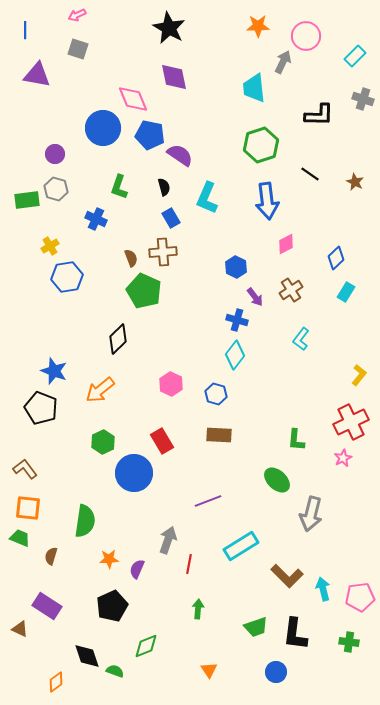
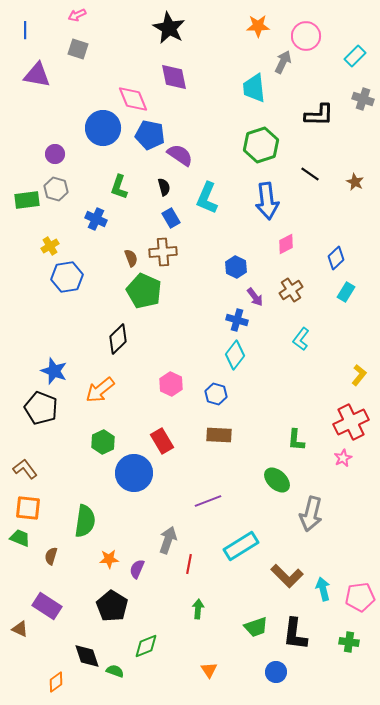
black pentagon at (112, 606): rotated 16 degrees counterclockwise
